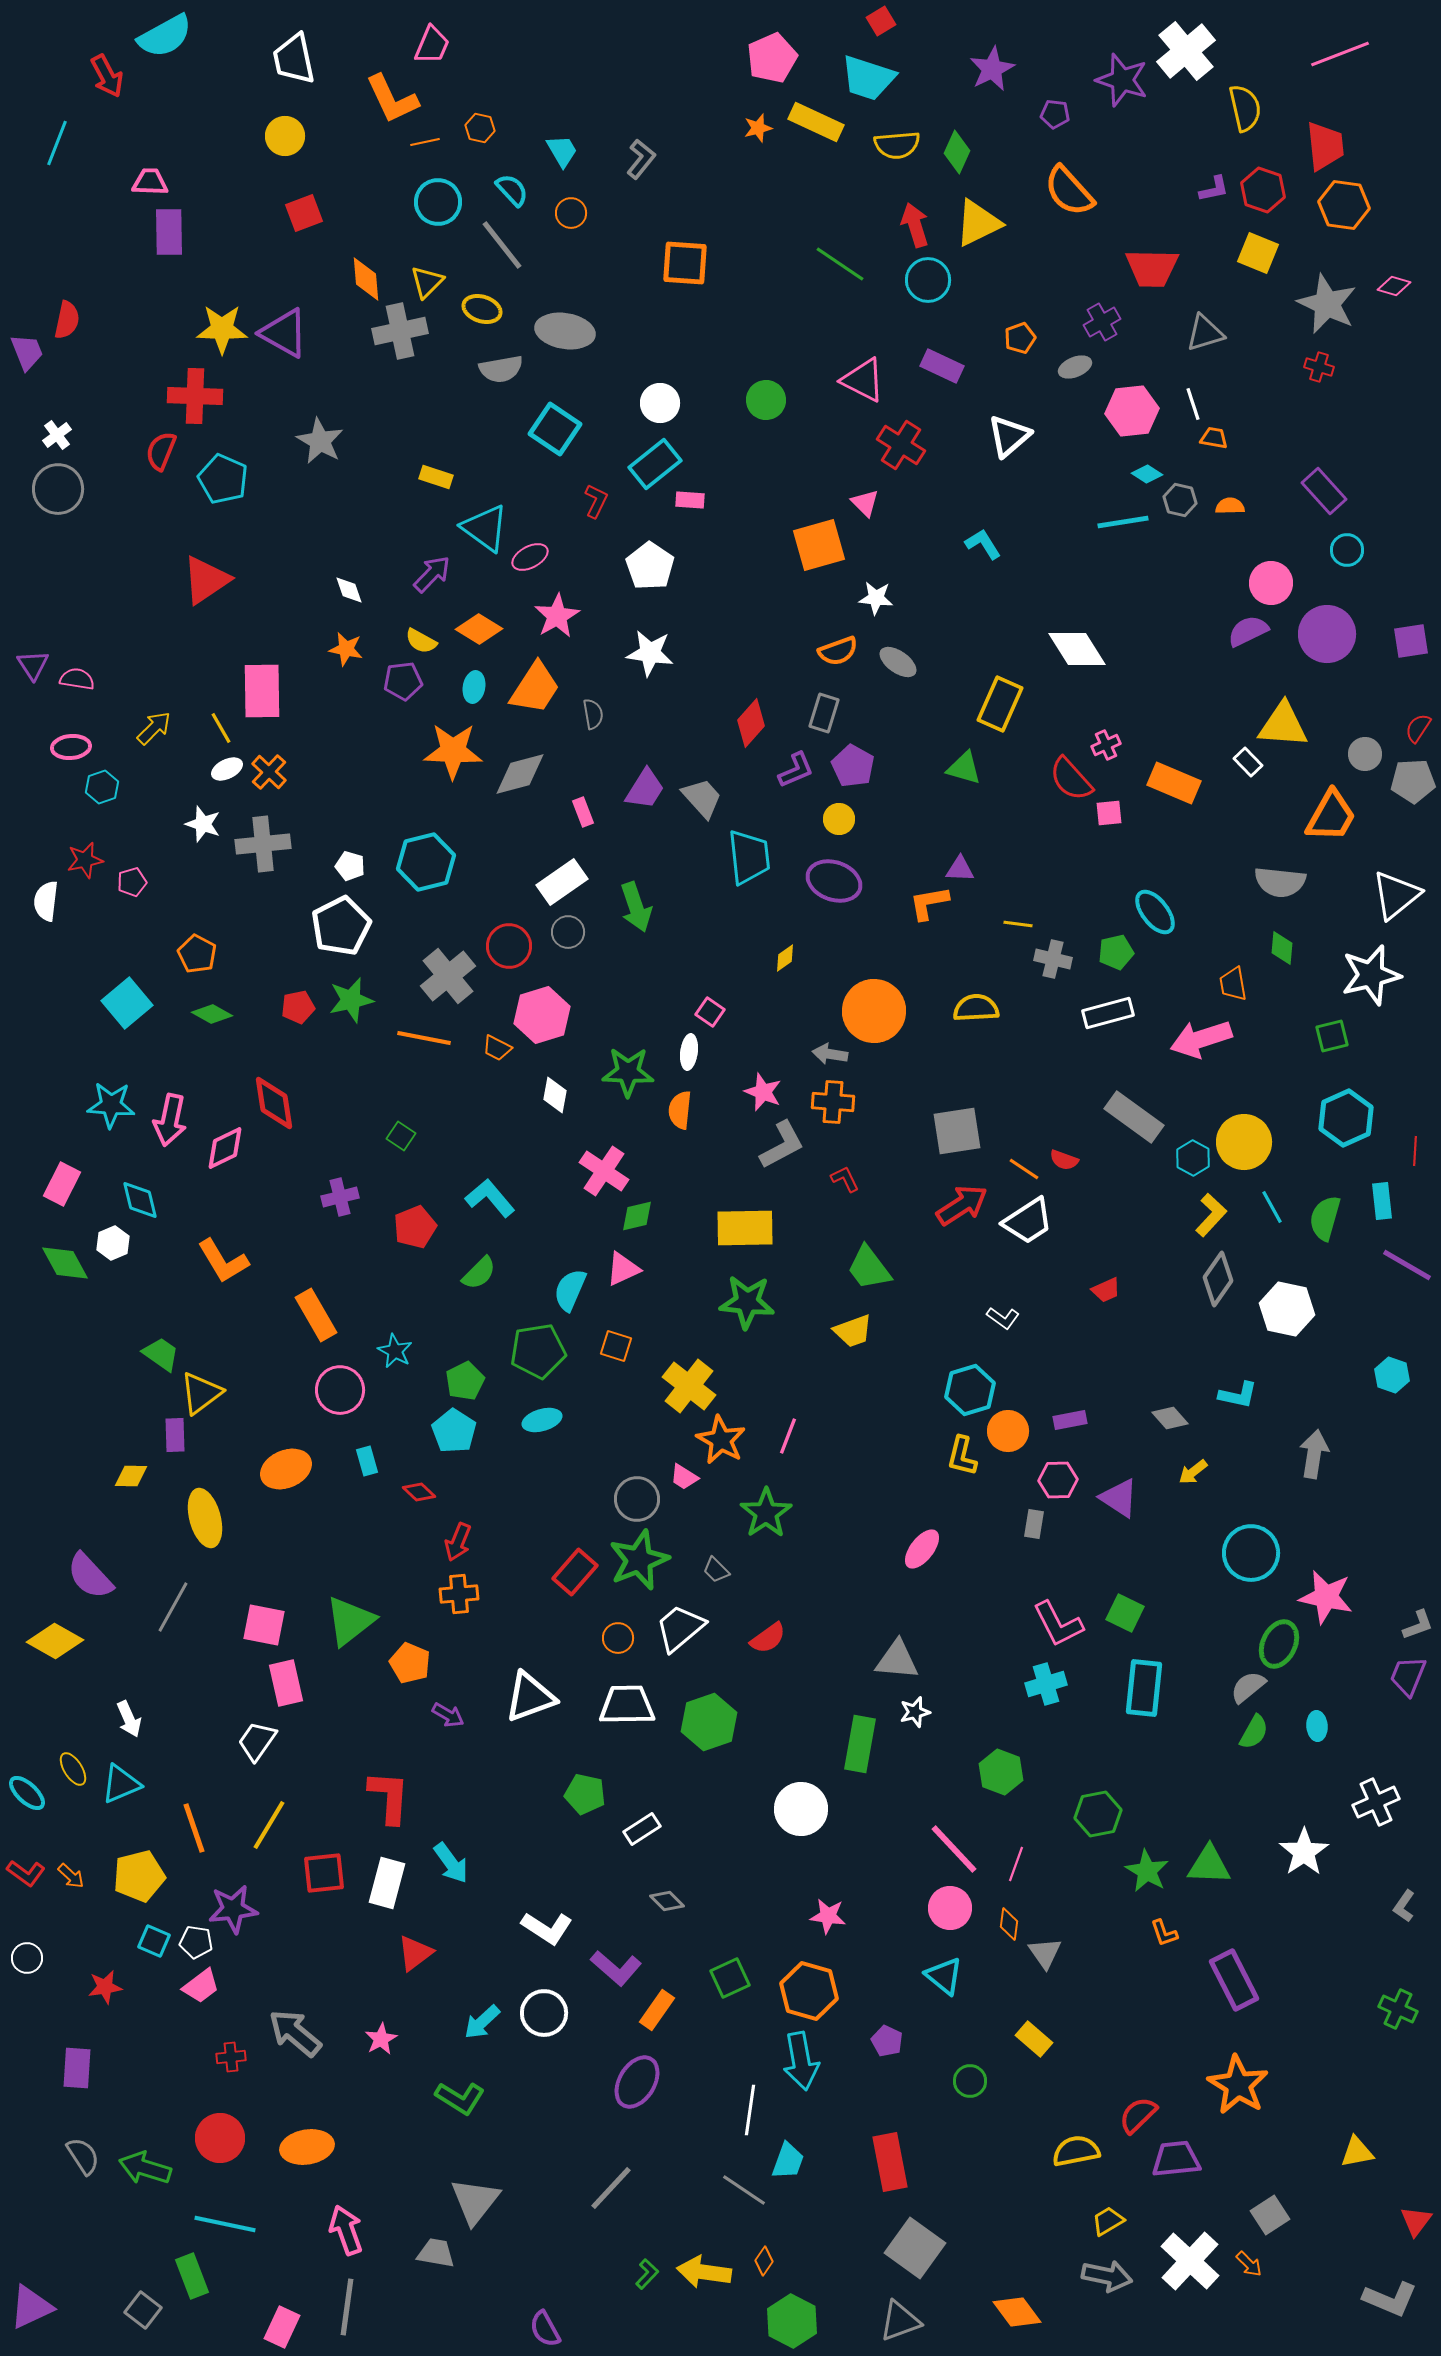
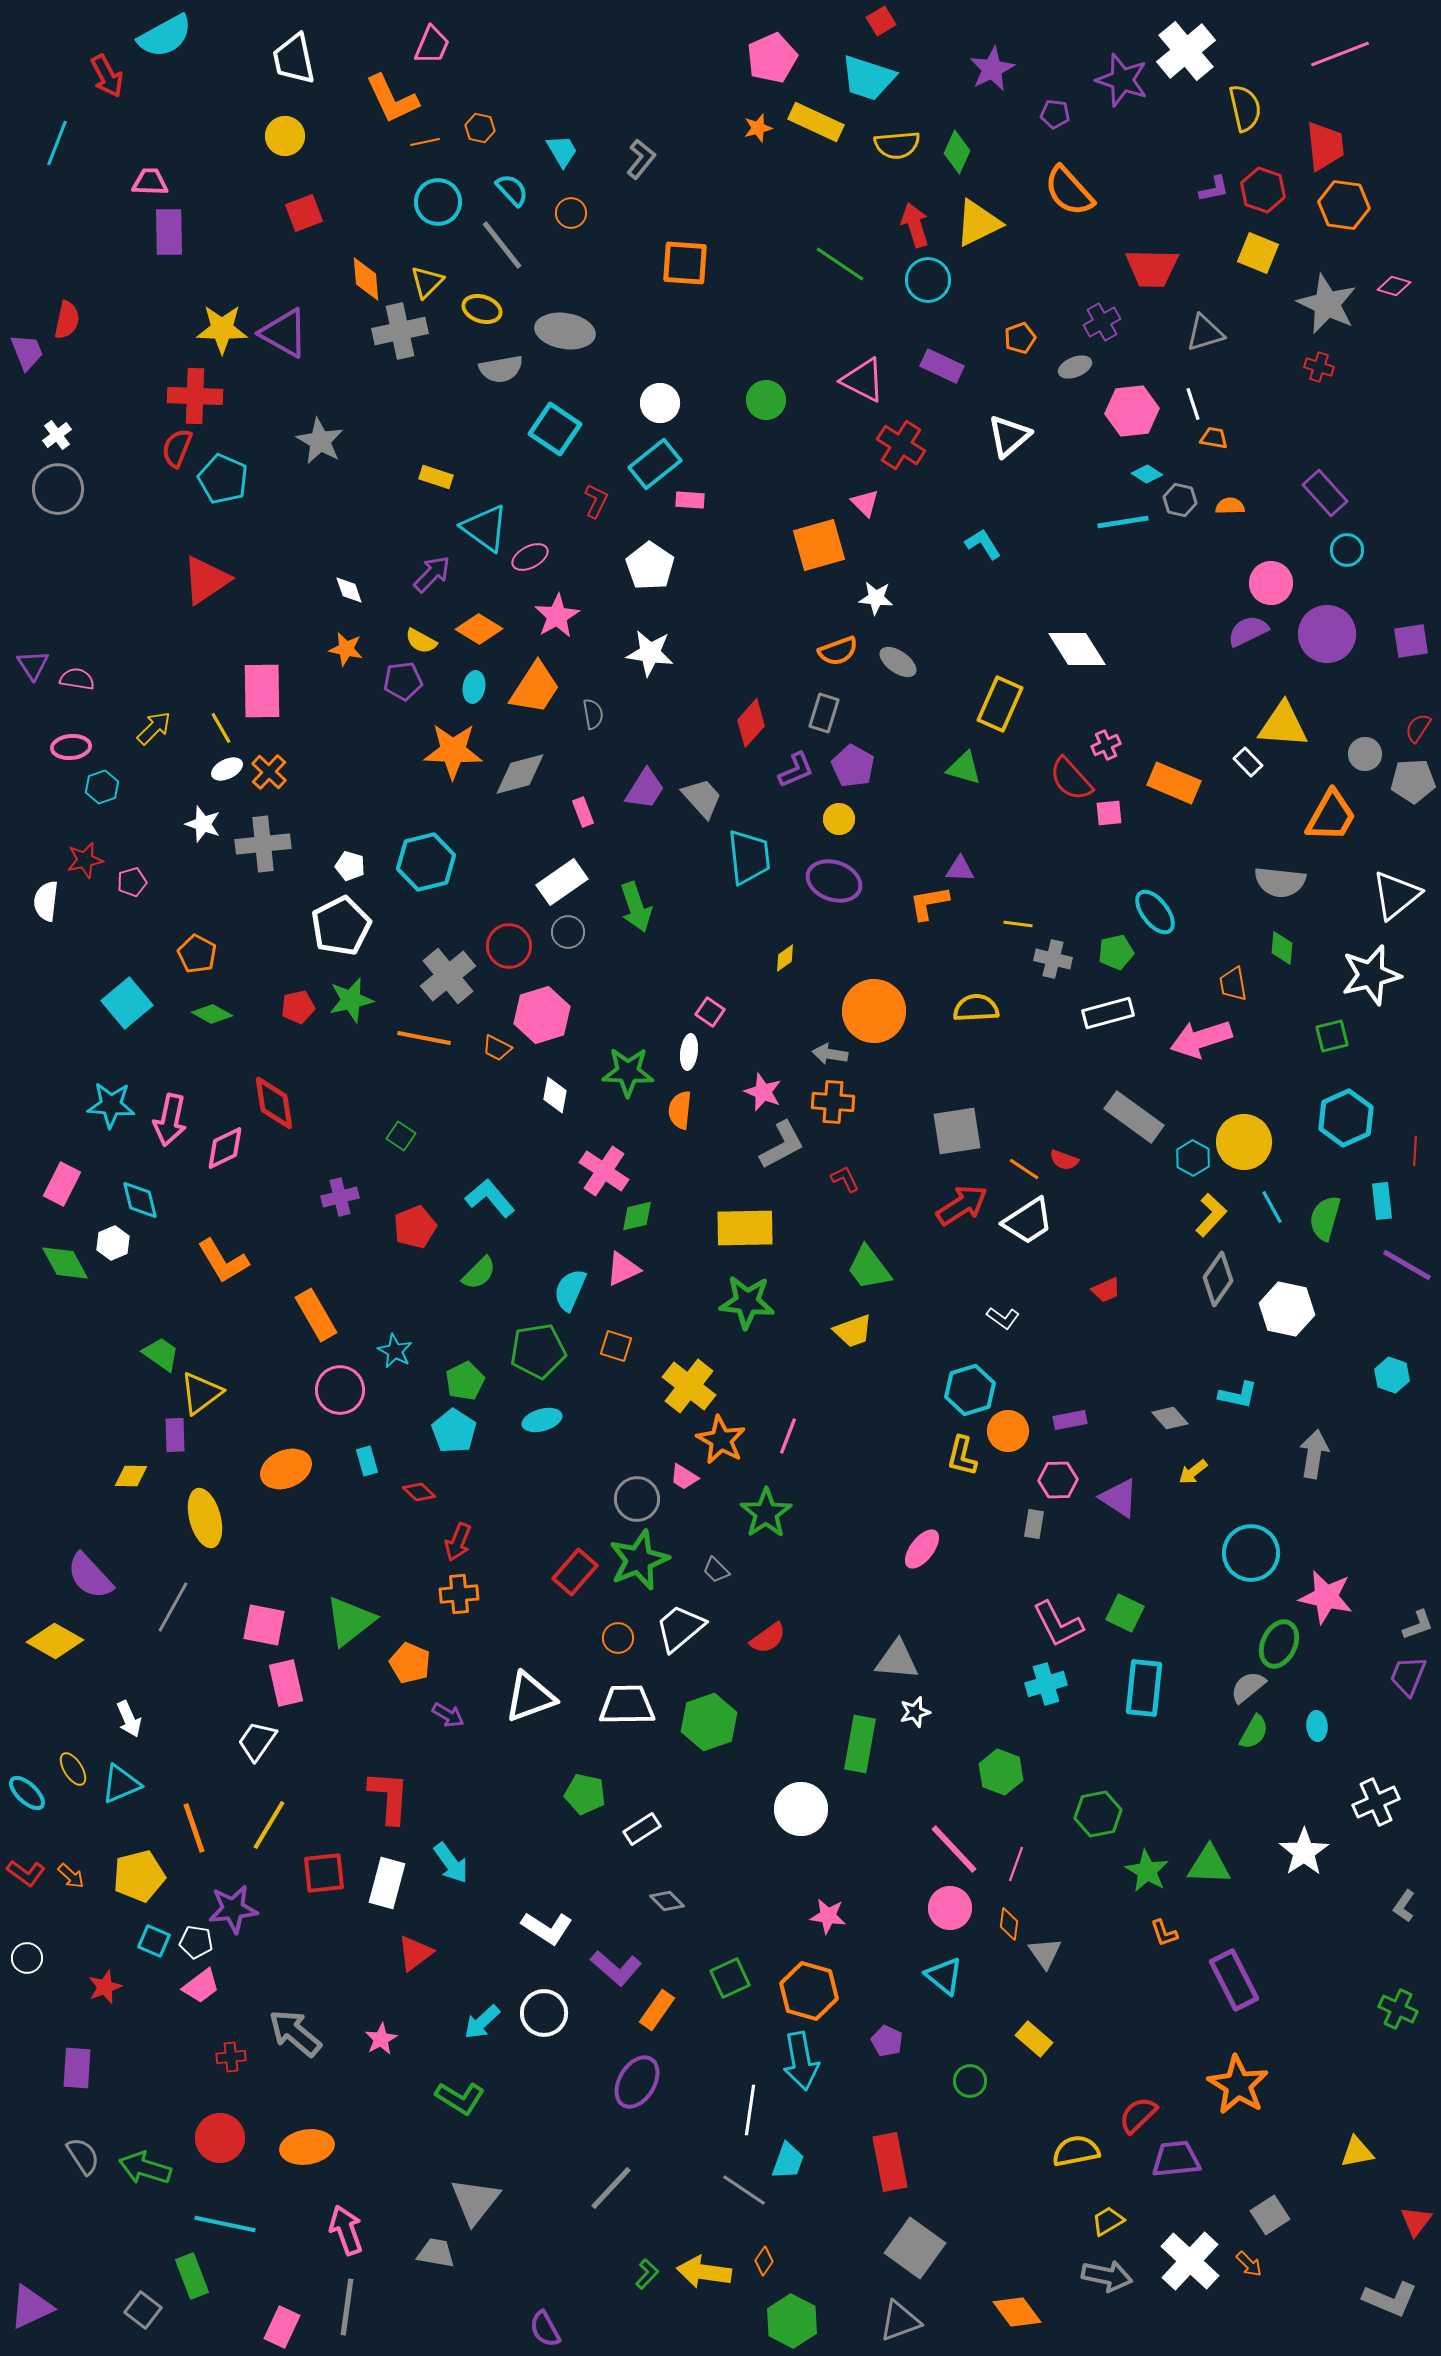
red semicircle at (161, 451): moved 16 px right, 3 px up
purple rectangle at (1324, 491): moved 1 px right, 2 px down
red star at (105, 1987): rotated 12 degrees counterclockwise
